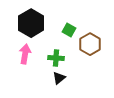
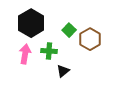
green square: rotated 16 degrees clockwise
brown hexagon: moved 5 px up
green cross: moved 7 px left, 7 px up
black triangle: moved 4 px right, 7 px up
